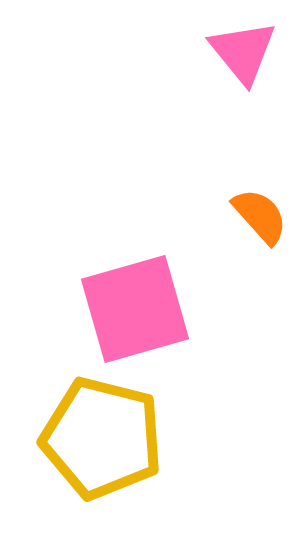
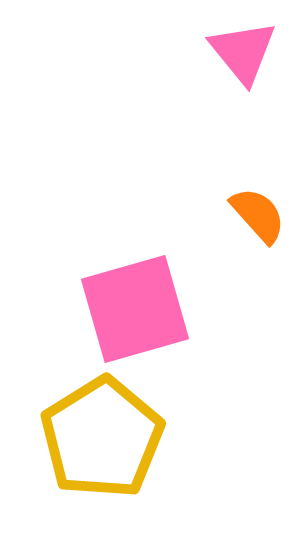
orange semicircle: moved 2 px left, 1 px up
yellow pentagon: rotated 26 degrees clockwise
